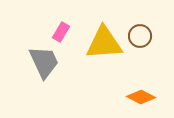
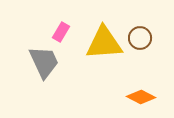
brown circle: moved 2 px down
